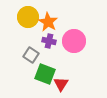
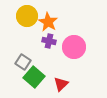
yellow circle: moved 1 px left, 1 px up
pink circle: moved 6 px down
gray square: moved 8 px left, 7 px down
green square: moved 11 px left, 3 px down; rotated 20 degrees clockwise
red triangle: rotated 14 degrees clockwise
